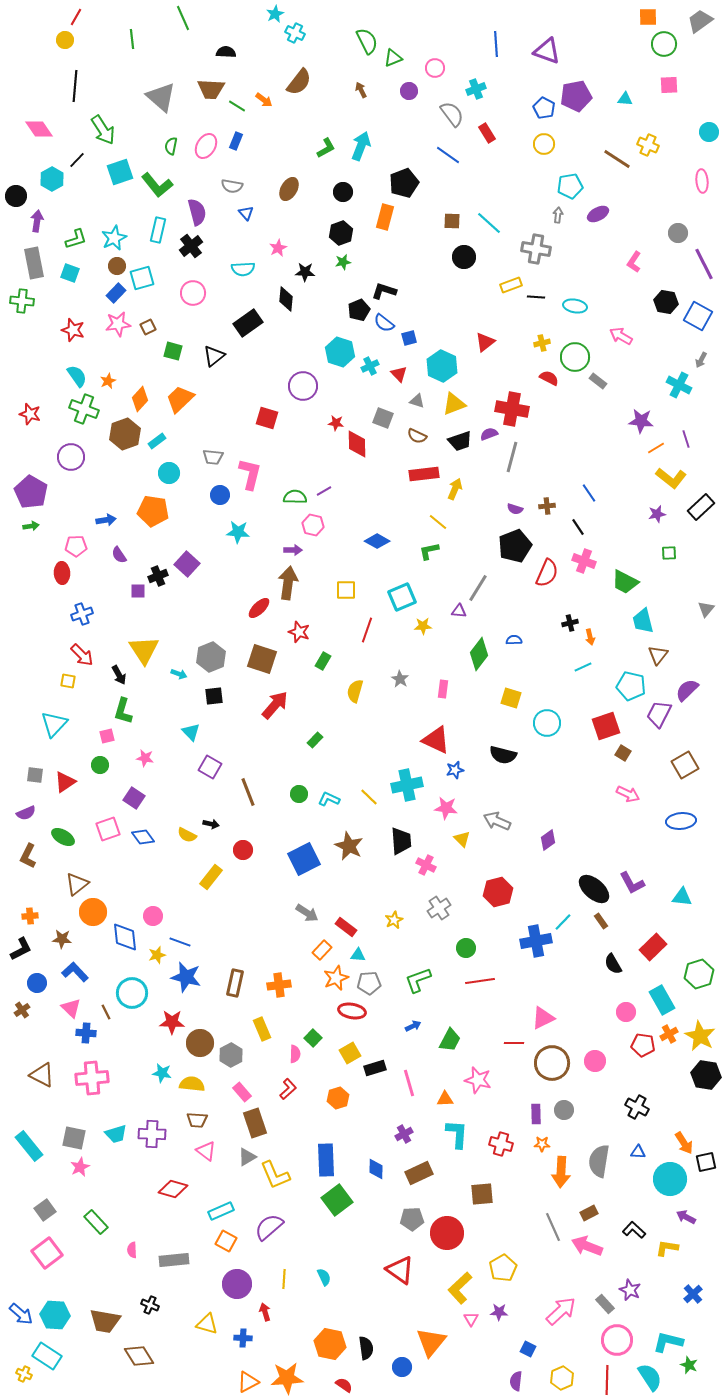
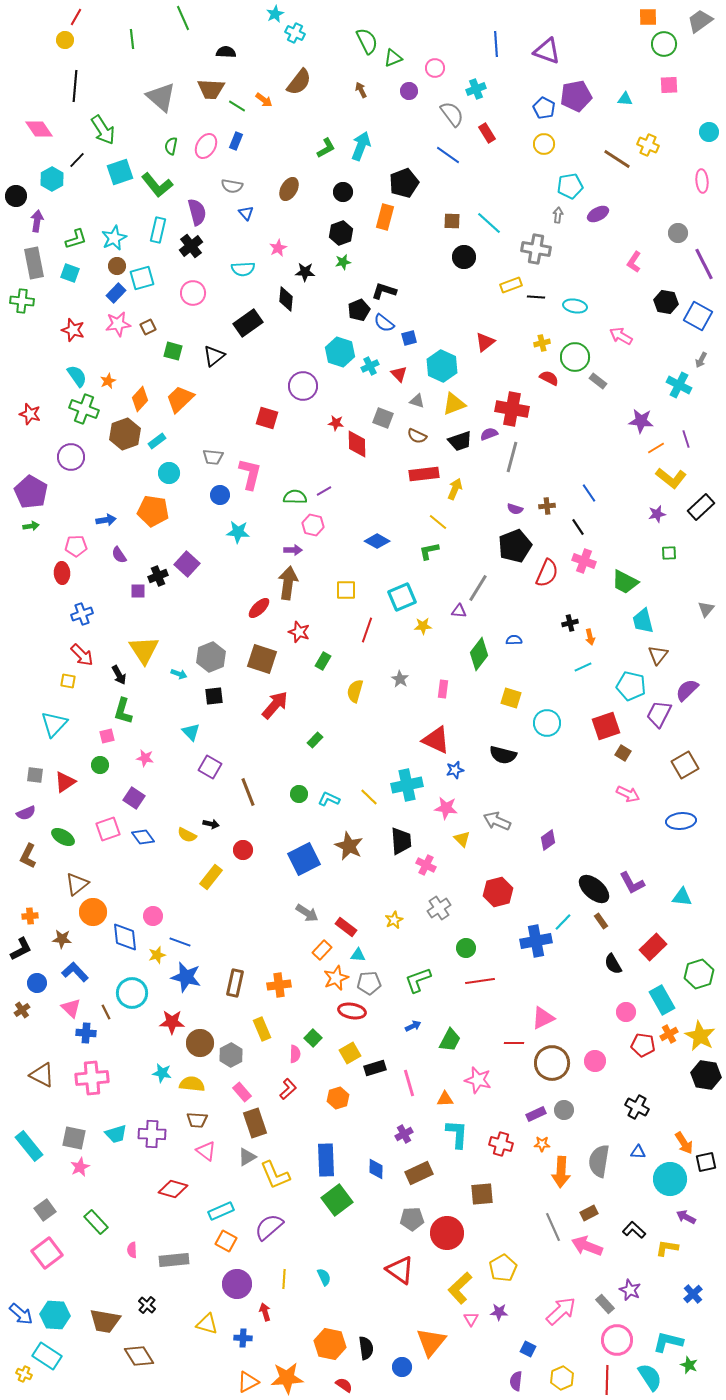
purple rectangle at (536, 1114): rotated 66 degrees clockwise
black cross at (150, 1305): moved 3 px left; rotated 18 degrees clockwise
